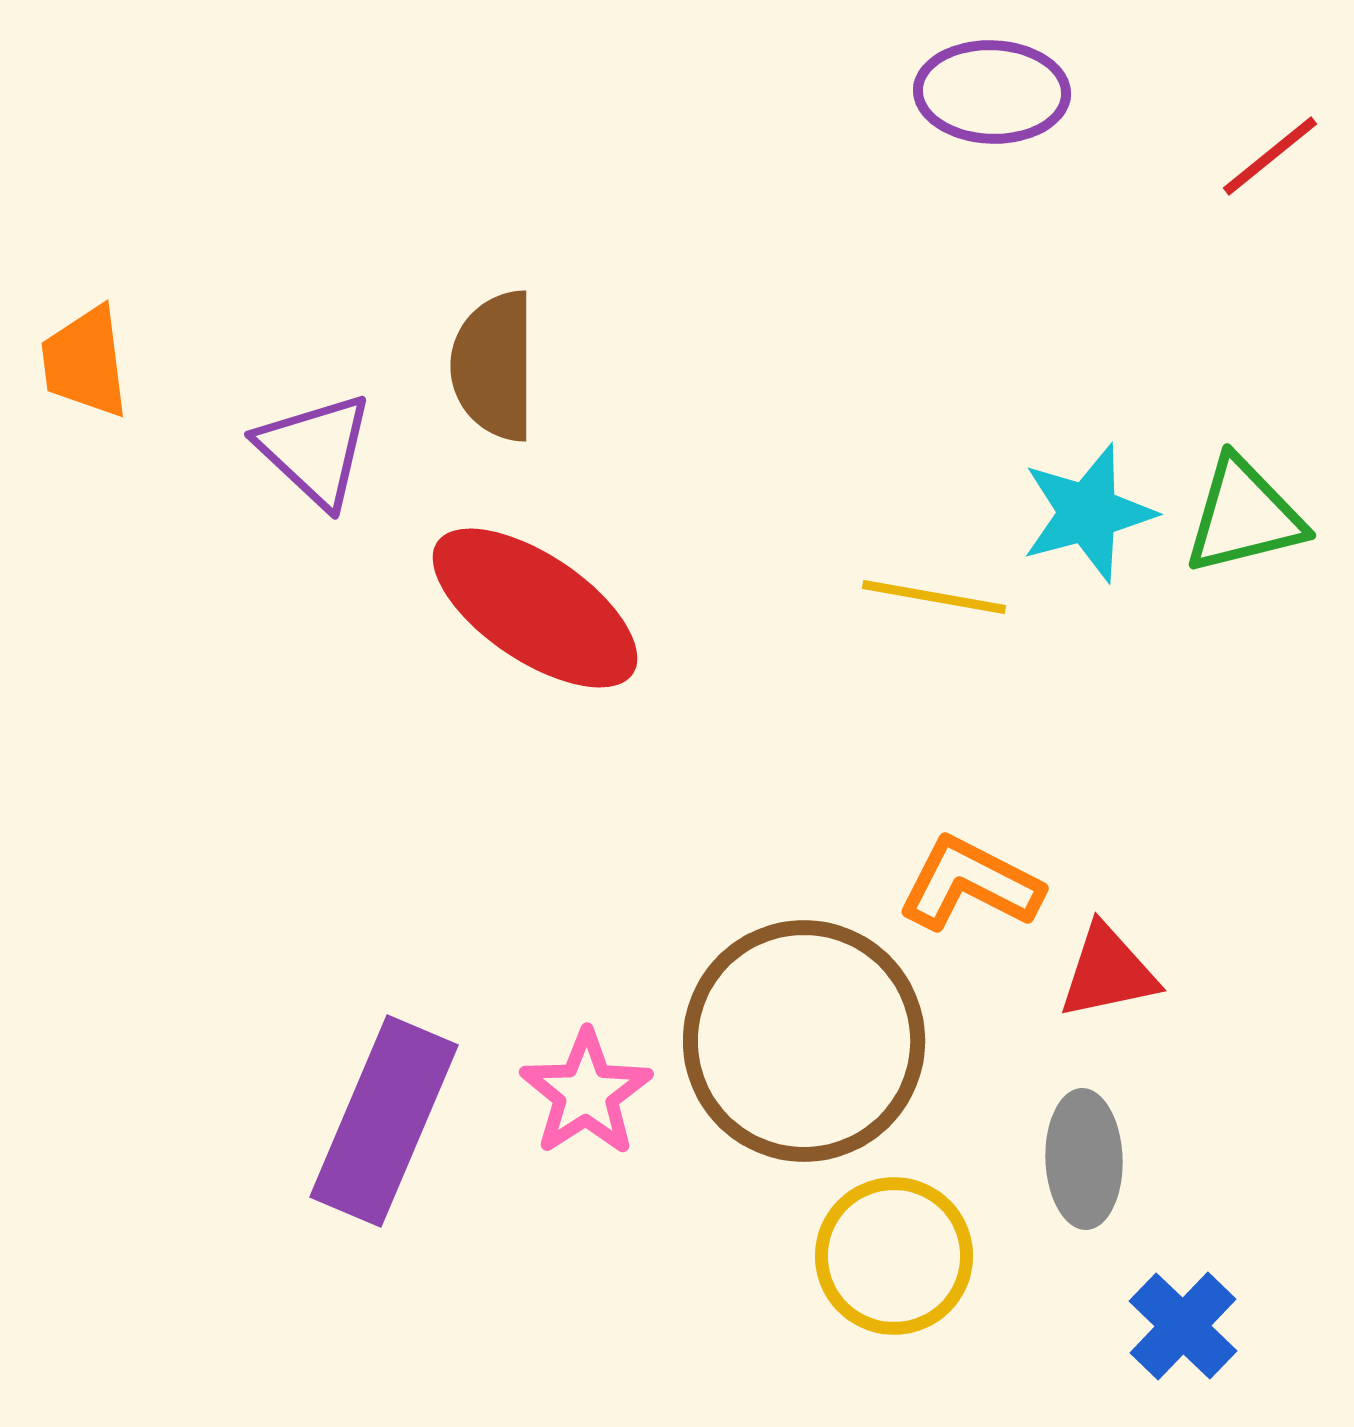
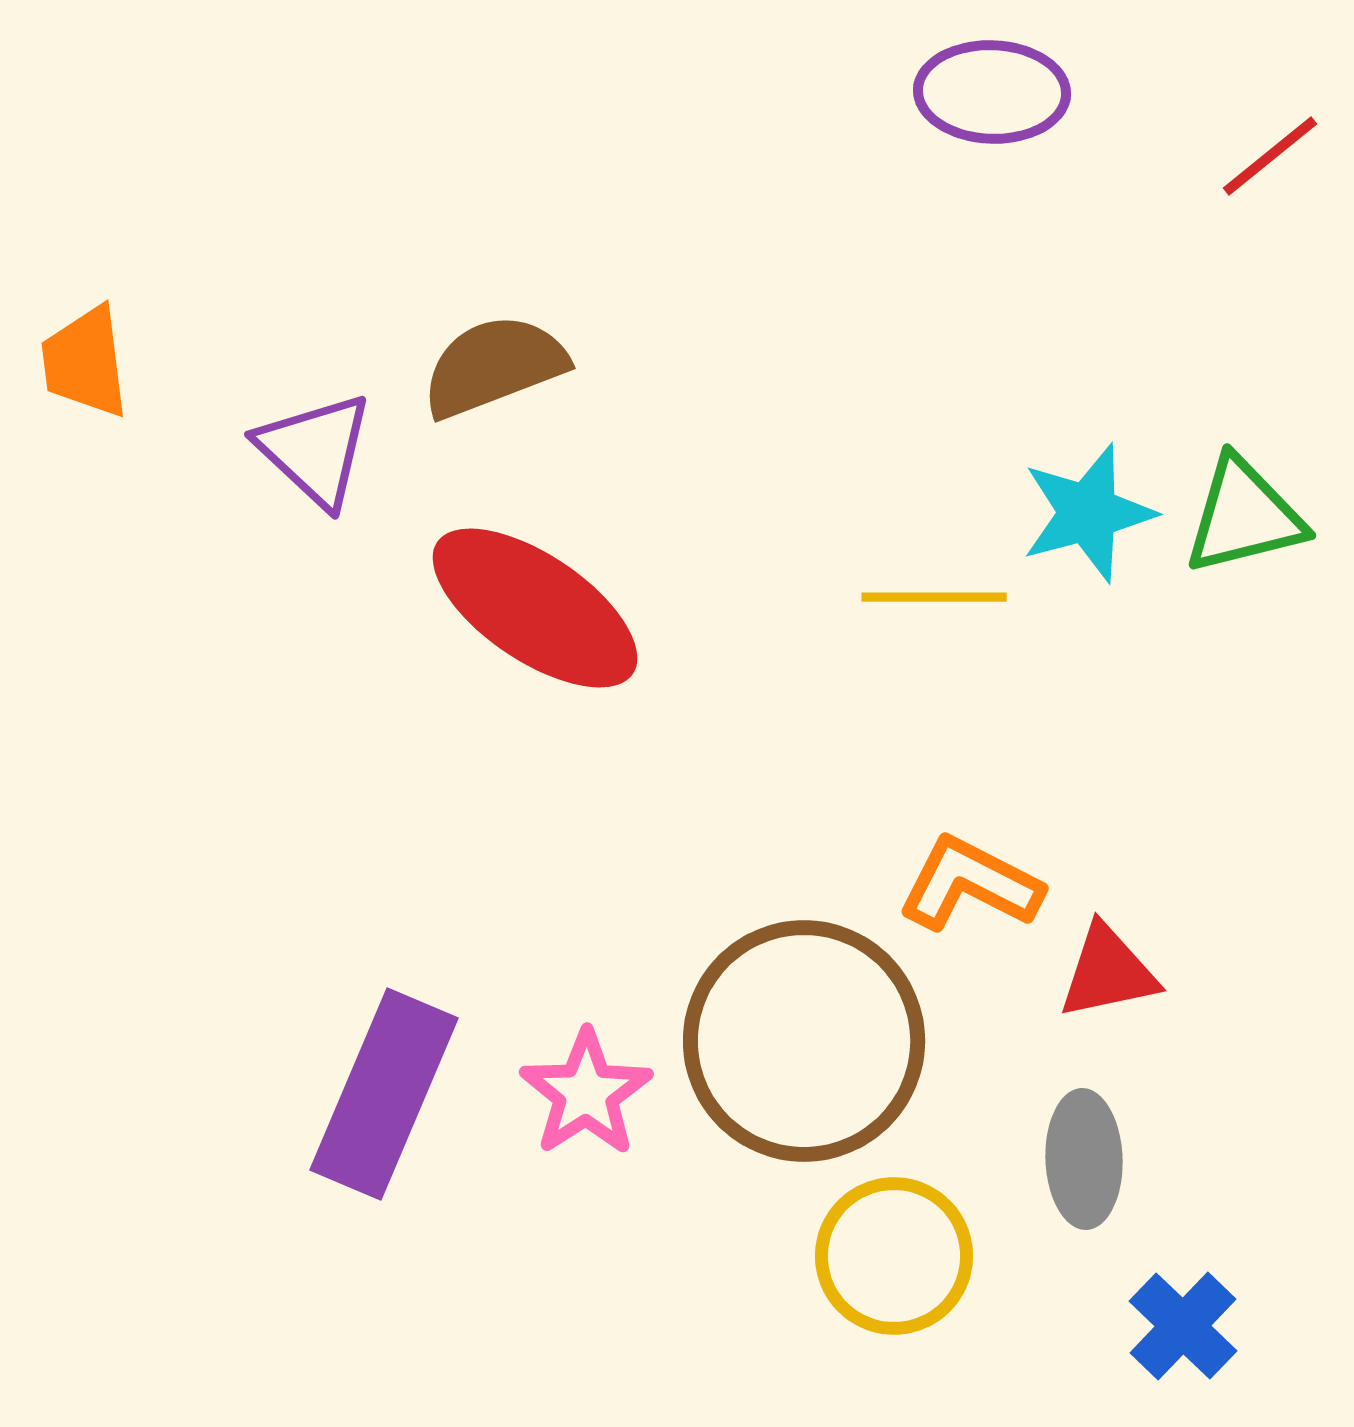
brown semicircle: rotated 69 degrees clockwise
yellow line: rotated 10 degrees counterclockwise
purple rectangle: moved 27 px up
